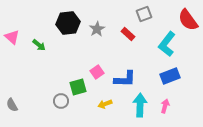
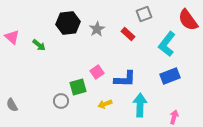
pink arrow: moved 9 px right, 11 px down
